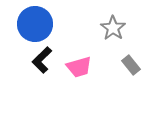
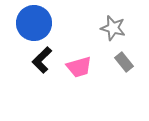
blue circle: moved 1 px left, 1 px up
gray star: rotated 20 degrees counterclockwise
gray rectangle: moved 7 px left, 3 px up
